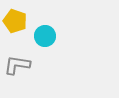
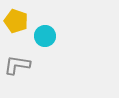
yellow pentagon: moved 1 px right
